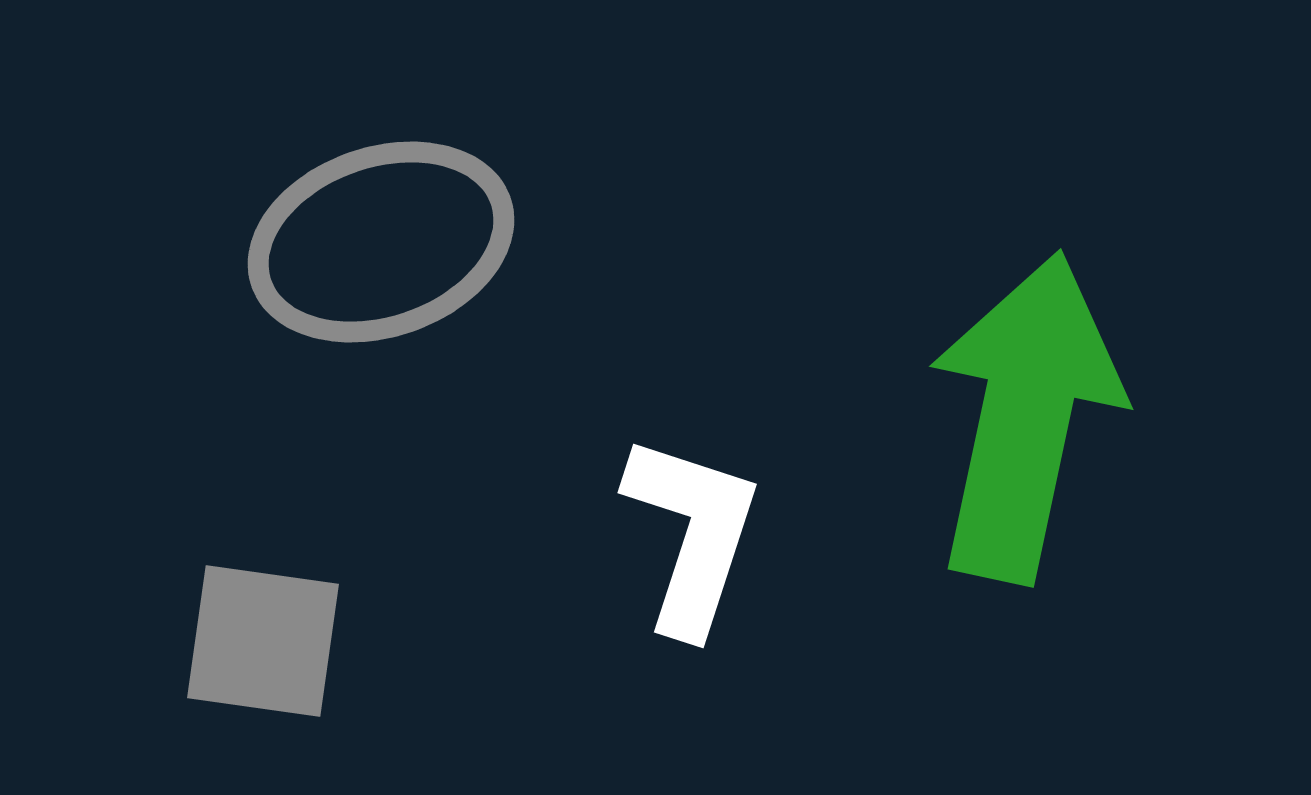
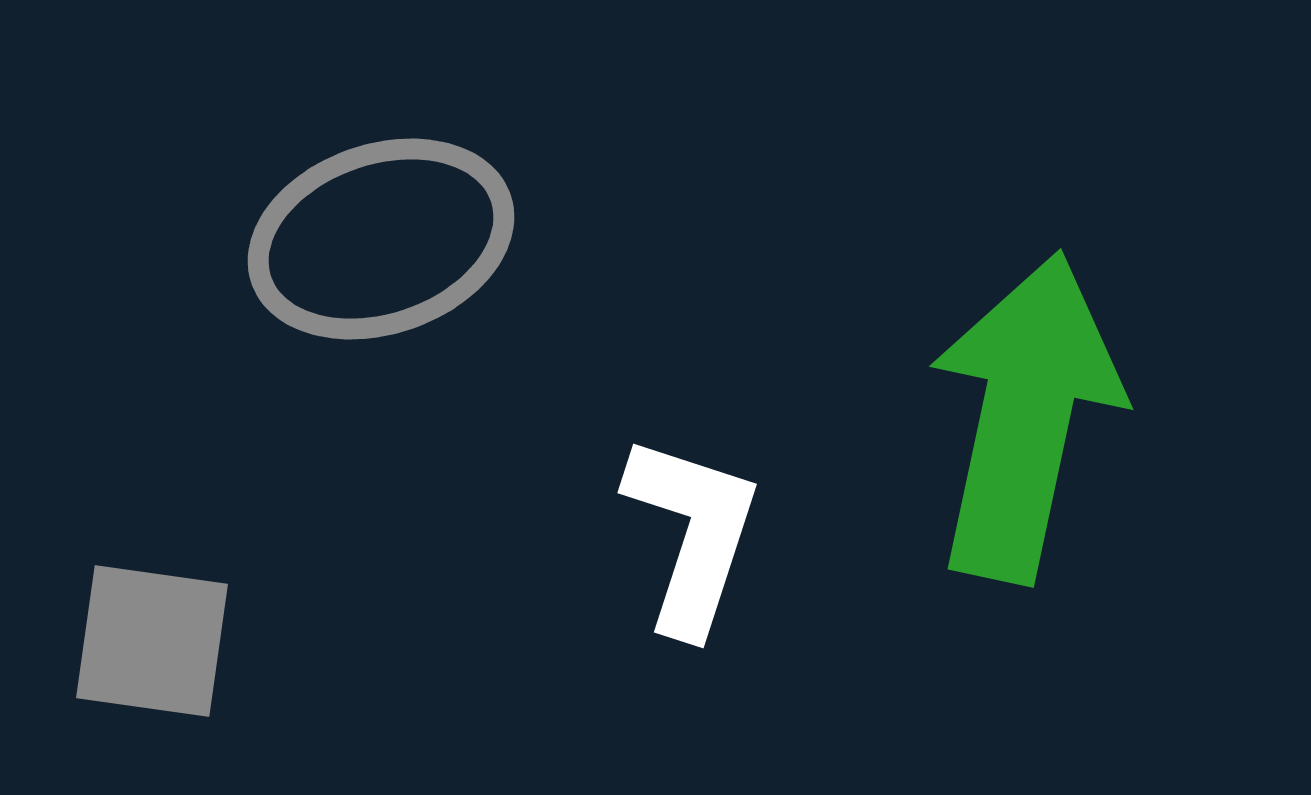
gray ellipse: moved 3 px up
gray square: moved 111 px left
